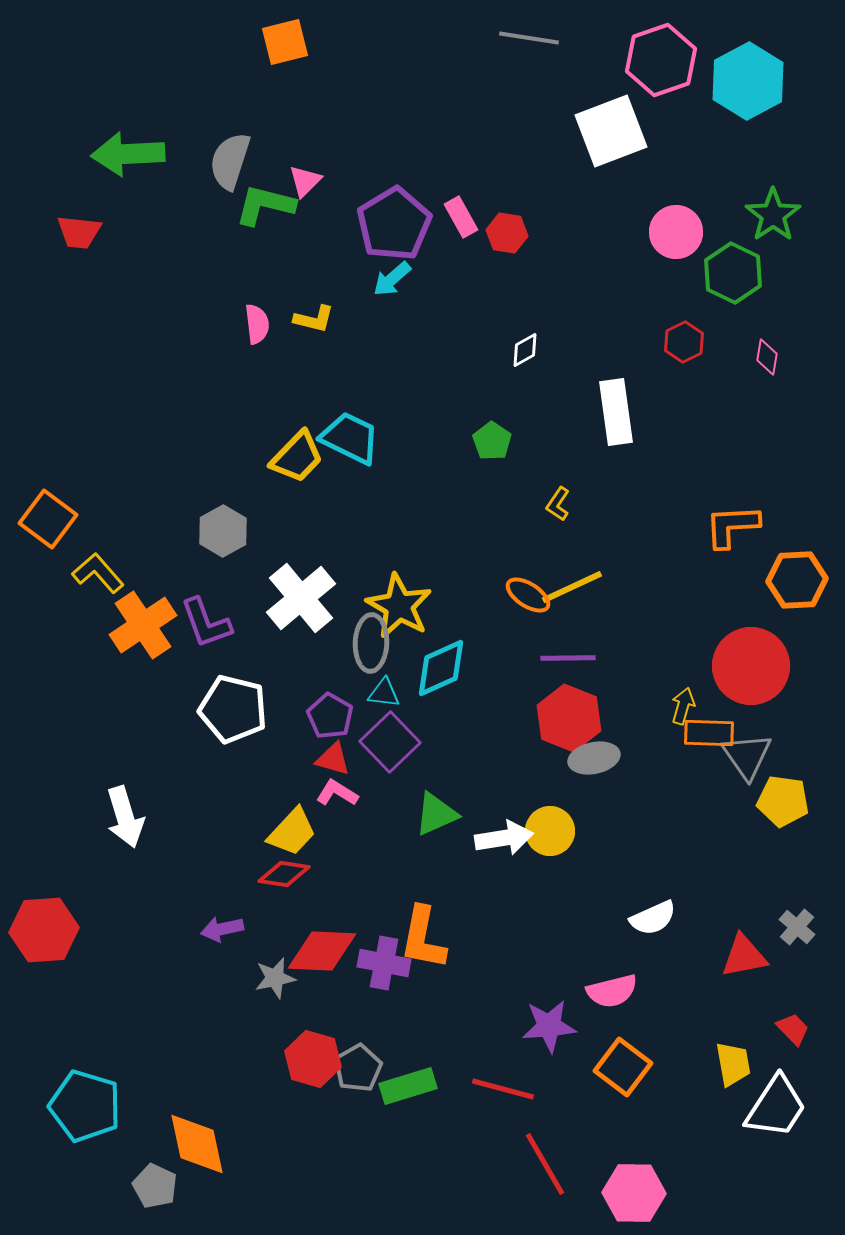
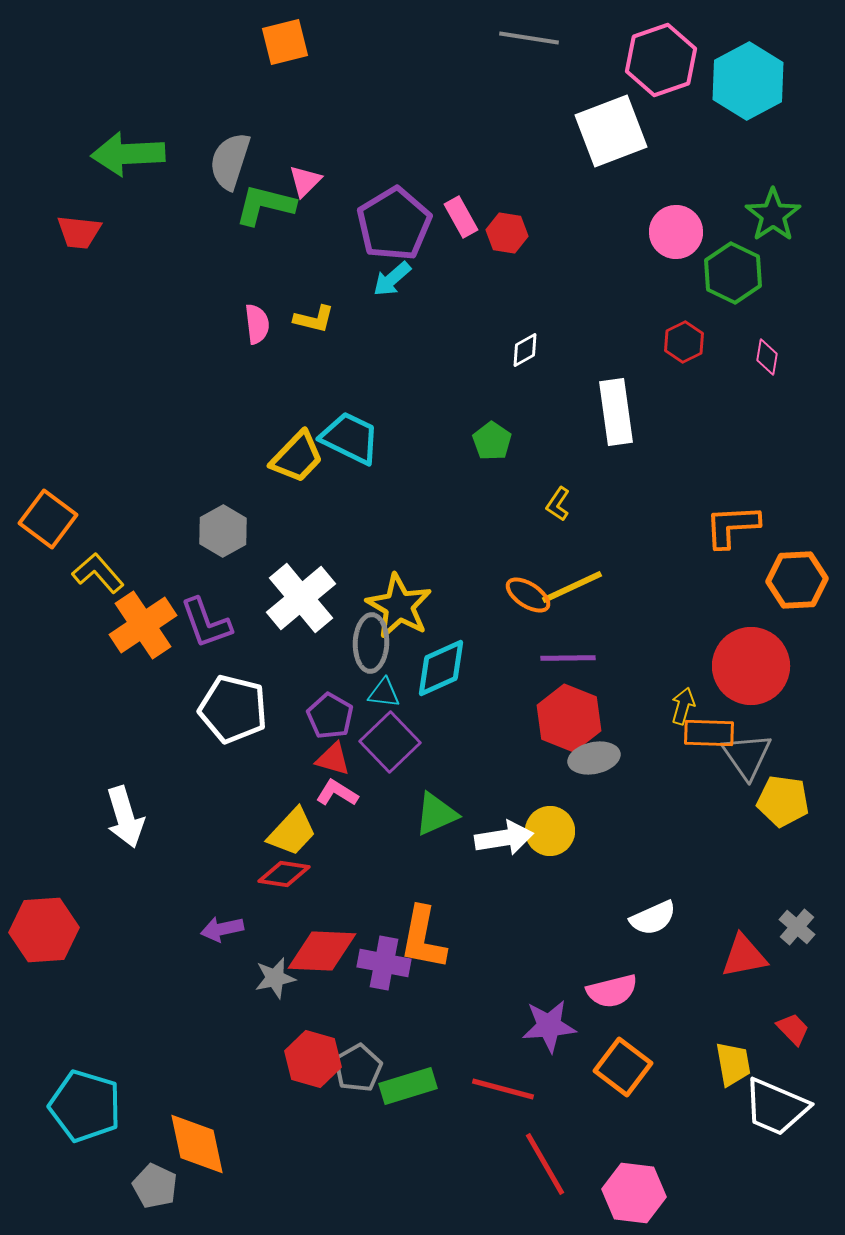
white trapezoid at (776, 1107): rotated 80 degrees clockwise
pink hexagon at (634, 1193): rotated 6 degrees clockwise
